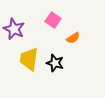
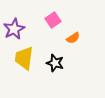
pink square: rotated 21 degrees clockwise
purple star: rotated 20 degrees clockwise
yellow trapezoid: moved 5 px left, 1 px up
